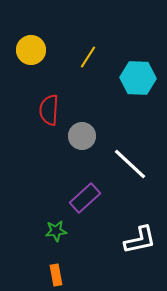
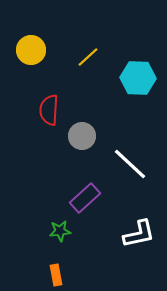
yellow line: rotated 15 degrees clockwise
green star: moved 4 px right
white L-shape: moved 1 px left, 6 px up
